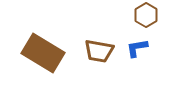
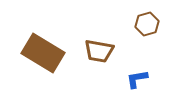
brown hexagon: moved 1 px right, 9 px down; rotated 15 degrees clockwise
blue L-shape: moved 31 px down
